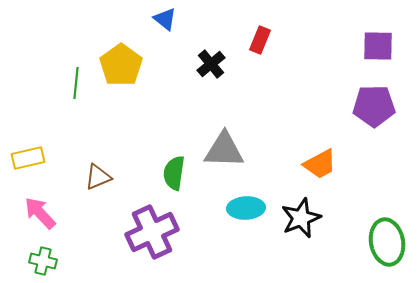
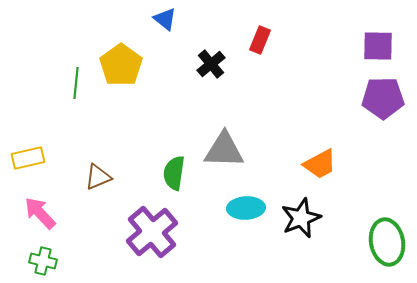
purple pentagon: moved 9 px right, 8 px up
purple cross: rotated 15 degrees counterclockwise
